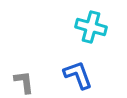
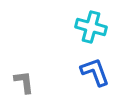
blue L-shape: moved 17 px right, 3 px up
